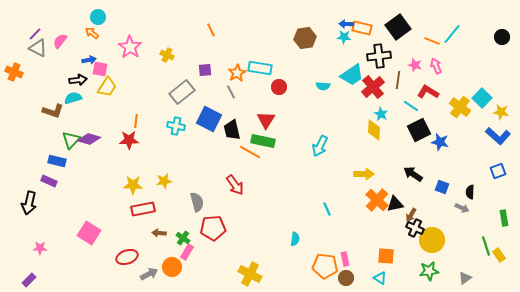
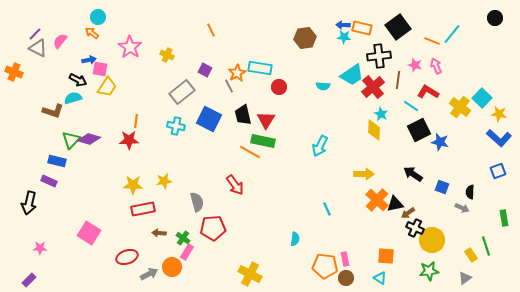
blue arrow at (346, 24): moved 3 px left, 1 px down
black circle at (502, 37): moved 7 px left, 19 px up
purple square at (205, 70): rotated 32 degrees clockwise
black arrow at (78, 80): rotated 36 degrees clockwise
gray line at (231, 92): moved 2 px left, 6 px up
yellow star at (501, 112): moved 2 px left, 2 px down
black trapezoid at (232, 130): moved 11 px right, 15 px up
blue L-shape at (498, 136): moved 1 px right, 2 px down
brown arrow at (411, 215): moved 3 px left, 2 px up; rotated 24 degrees clockwise
yellow rectangle at (499, 255): moved 28 px left
